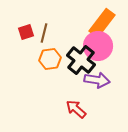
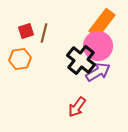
red square: moved 1 px up
orange hexagon: moved 30 px left
purple arrow: moved 1 px right, 8 px up; rotated 40 degrees counterclockwise
red arrow: moved 1 px right, 2 px up; rotated 95 degrees counterclockwise
